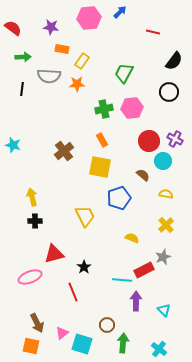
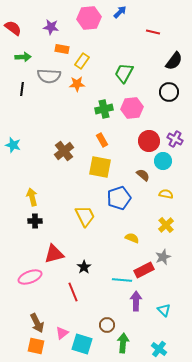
orange square at (31, 346): moved 5 px right
